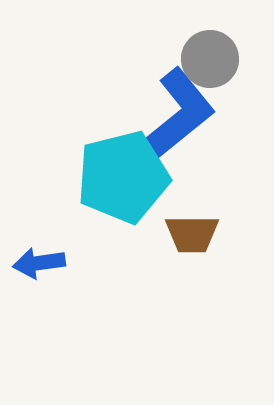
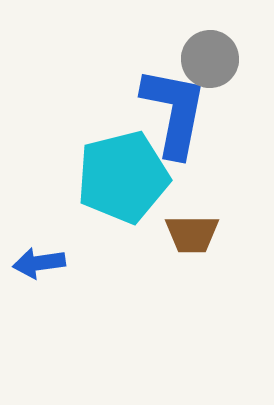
blue L-shape: moved 4 px left, 3 px up; rotated 40 degrees counterclockwise
